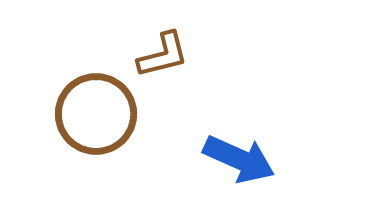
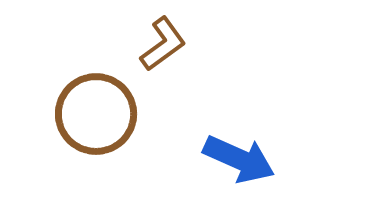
brown L-shape: moved 11 px up; rotated 22 degrees counterclockwise
